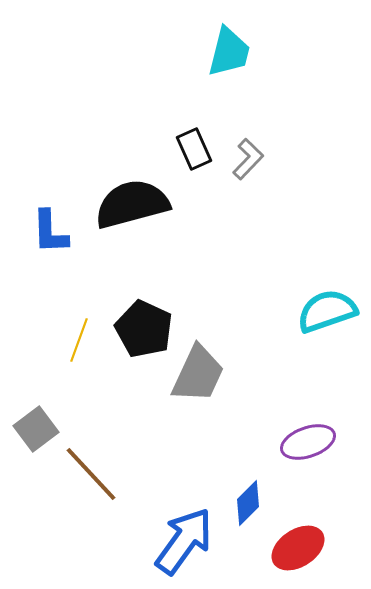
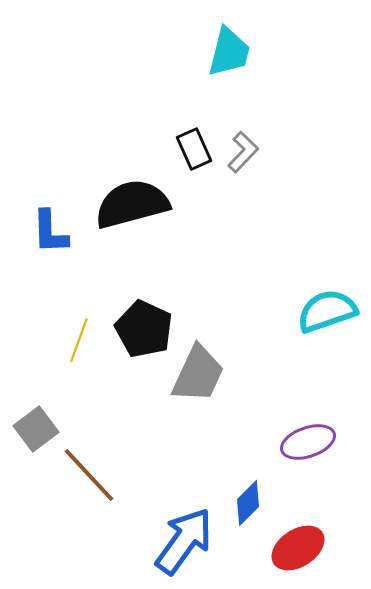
gray L-shape: moved 5 px left, 7 px up
brown line: moved 2 px left, 1 px down
